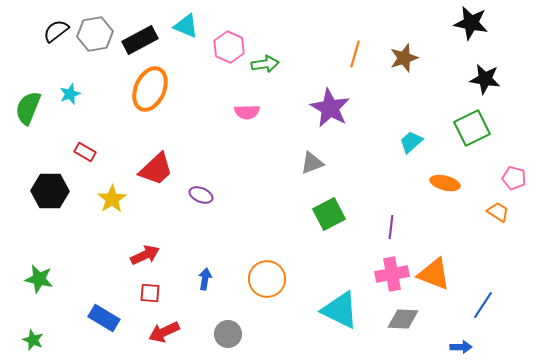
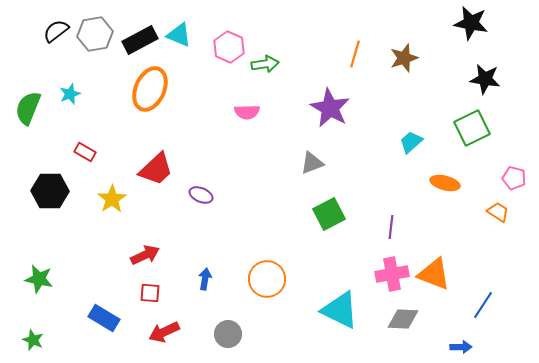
cyan triangle at (186, 26): moved 7 px left, 9 px down
